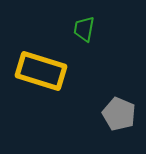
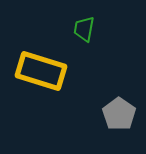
gray pentagon: rotated 12 degrees clockwise
